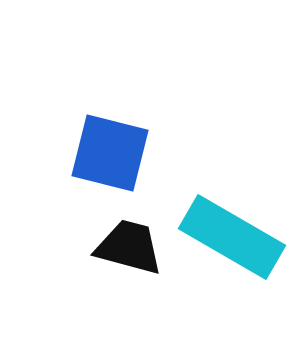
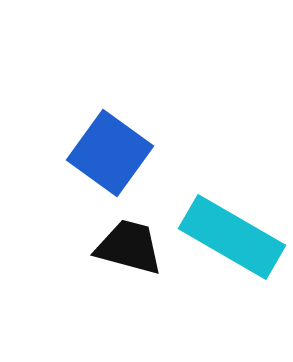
blue square: rotated 22 degrees clockwise
